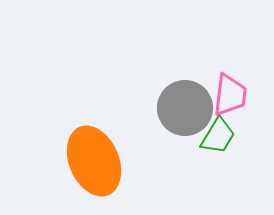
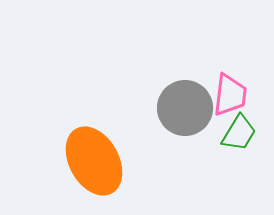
green trapezoid: moved 21 px right, 3 px up
orange ellipse: rotated 6 degrees counterclockwise
